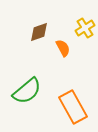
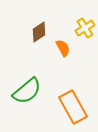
brown diamond: rotated 15 degrees counterclockwise
